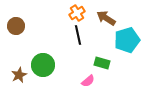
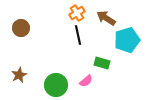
brown circle: moved 5 px right, 2 px down
green circle: moved 13 px right, 20 px down
pink semicircle: moved 2 px left
